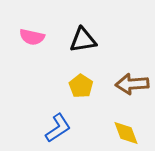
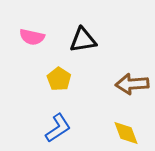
yellow pentagon: moved 22 px left, 7 px up
